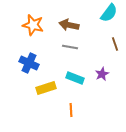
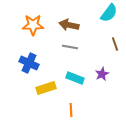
orange star: rotated 15 degrees counterclockwise
